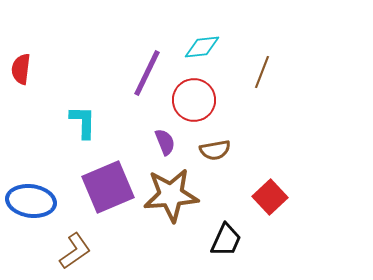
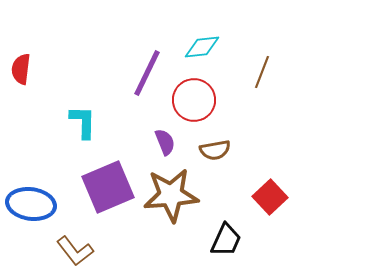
blue ellipse: moved 3 px down
brown L-shape: rotated 87 degrees clockwise
